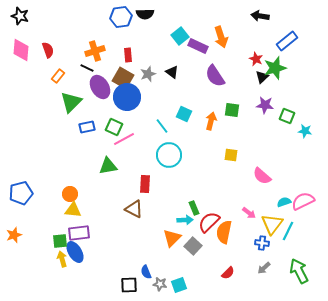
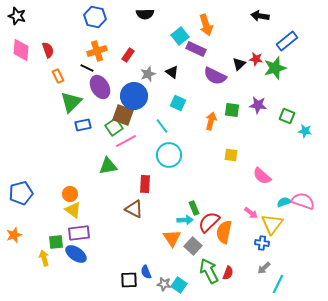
black star at (20, 16): moved 3 px left
blue hexagon at (121, 17): moved 26 px left; rotated 20 degrees clockwise
orange arrow at (221, 37): moved 15 px left, 12 px up
purple rectangle at (198, 46): moved 2 px left, 3 px down
orange cross at (95, 51): moved 2 px right
red rectangle at (128, 55): rotated 40 degrees clockwise
red star at (256, 59): rotated 16 degrees counterclockwise
orange rectangle at (58, 76): rotated 64 degrees counterclockwise
purple semicircle at (215, 76): rotated 30 degrees counterclockwise
black triangle at (262, 77): moved 23 px left, 13 px up
brown square at (123, 78): moved 37 px down; rotated 10 degrees counterclockwise
blue circle at (127, 97): moved 7 px right, 1 px up
purple star at (265, 105): moved 7 px left
cyan square at (184, 114): moved 6 px left, 11 px up
blue rectangle at (87, 127): moved 4 px left, 2 px up
green square at (114, 127): rotated 30 degrees clockwise
pink line at (124, 139): moved 2 px right, 2 px down
pink semicircle at (303, 201): rotated 45 degrees clockwise
yellow triangle at (73, 210): rotated 30 degrees clockwise
pink arrow at (249, 213): moved 2 px right
cyan line at (288, 231): moved 10 px left, 53 px down
orange triangle at (172, 238): rotated 18 degrees counterclockwise
green square at (60, 241): moved 4 px left, 1 px down
blue ellipse at (75, 252): moved 1 px right, 2 px down; rotated 25 degrees counterclockwise
yellow arrow at (62, 259): moved 18 px left, 1 px up
green arrow at (299, 271): moved 90 px left
red semicircle at (228, 273): rotated 24 degrees counterclockwise
gray star at (160, 284): moved 4 px right
black square at (129, 285): moved 5 px up
cyan square at (179, 285): rotated 35 degrees counterclockwise
